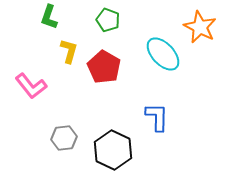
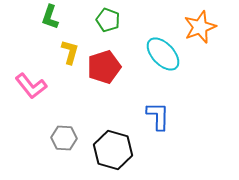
green L-shape: moved 1 px right
orange star: rotated 24 degrees clockwise
yellow L-shape: moved 1 px right, 1 px down
red pentagon: rotated 24 degrees clockwise
blue L-shape: moved 1 px right, 1 px up
gray hexagon: rotated 10 degrees clockwise
black hexagon: rotated 9 degrees counterclockwise
